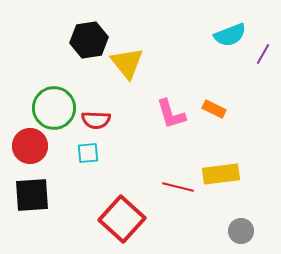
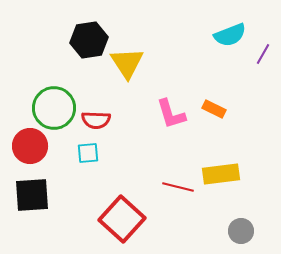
yellow triangle: rotated 6 degrees clockwise
